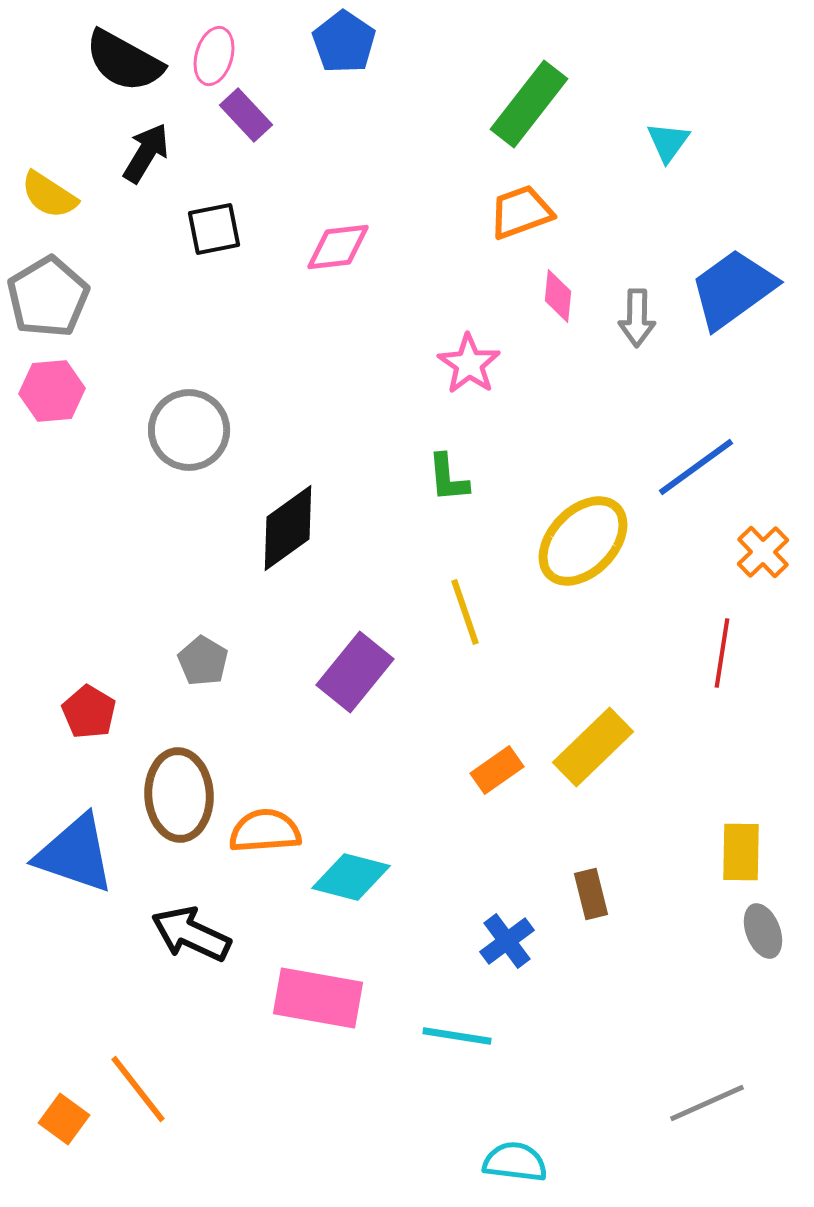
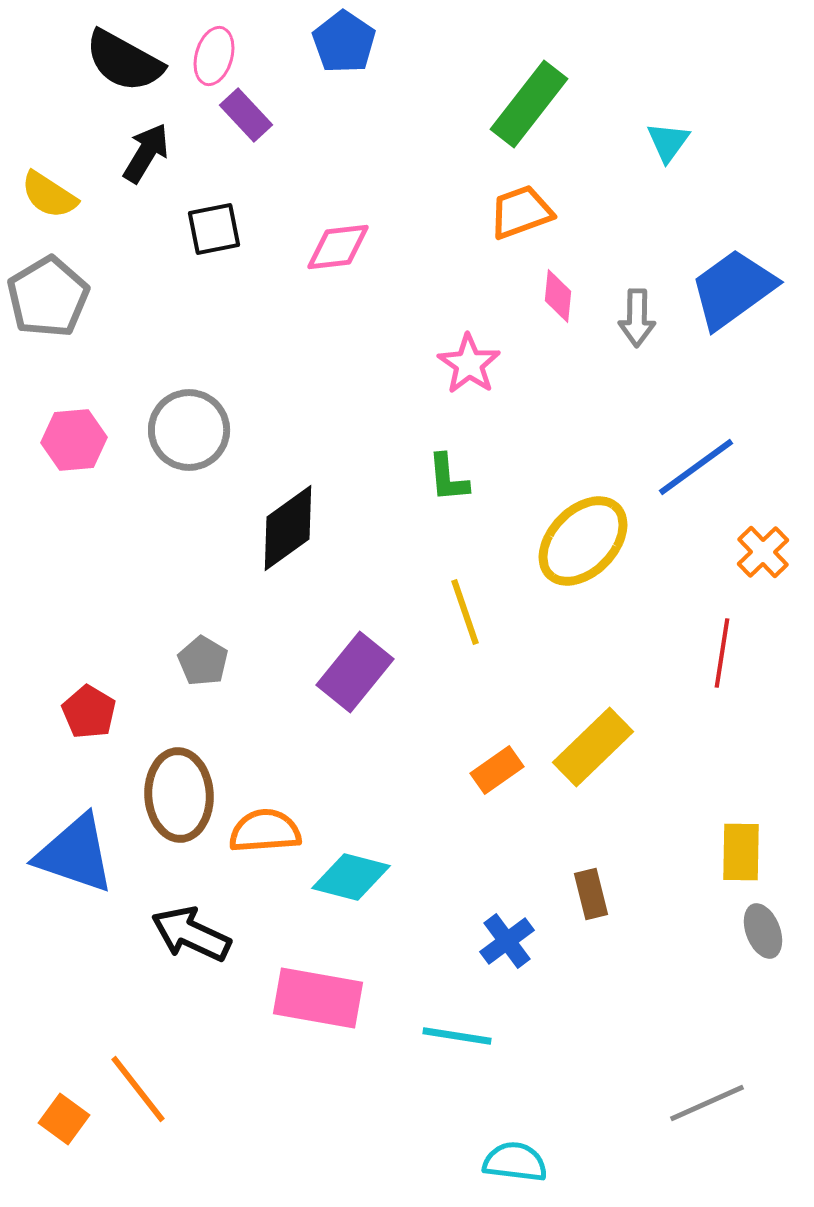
pink hexagon at (52, 391): moved 22 px right, 49 px down
